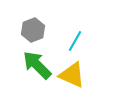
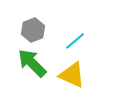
cyan line: rotated 20 degrees clockwise
green arrow: moved 5 px left, 2 px up
